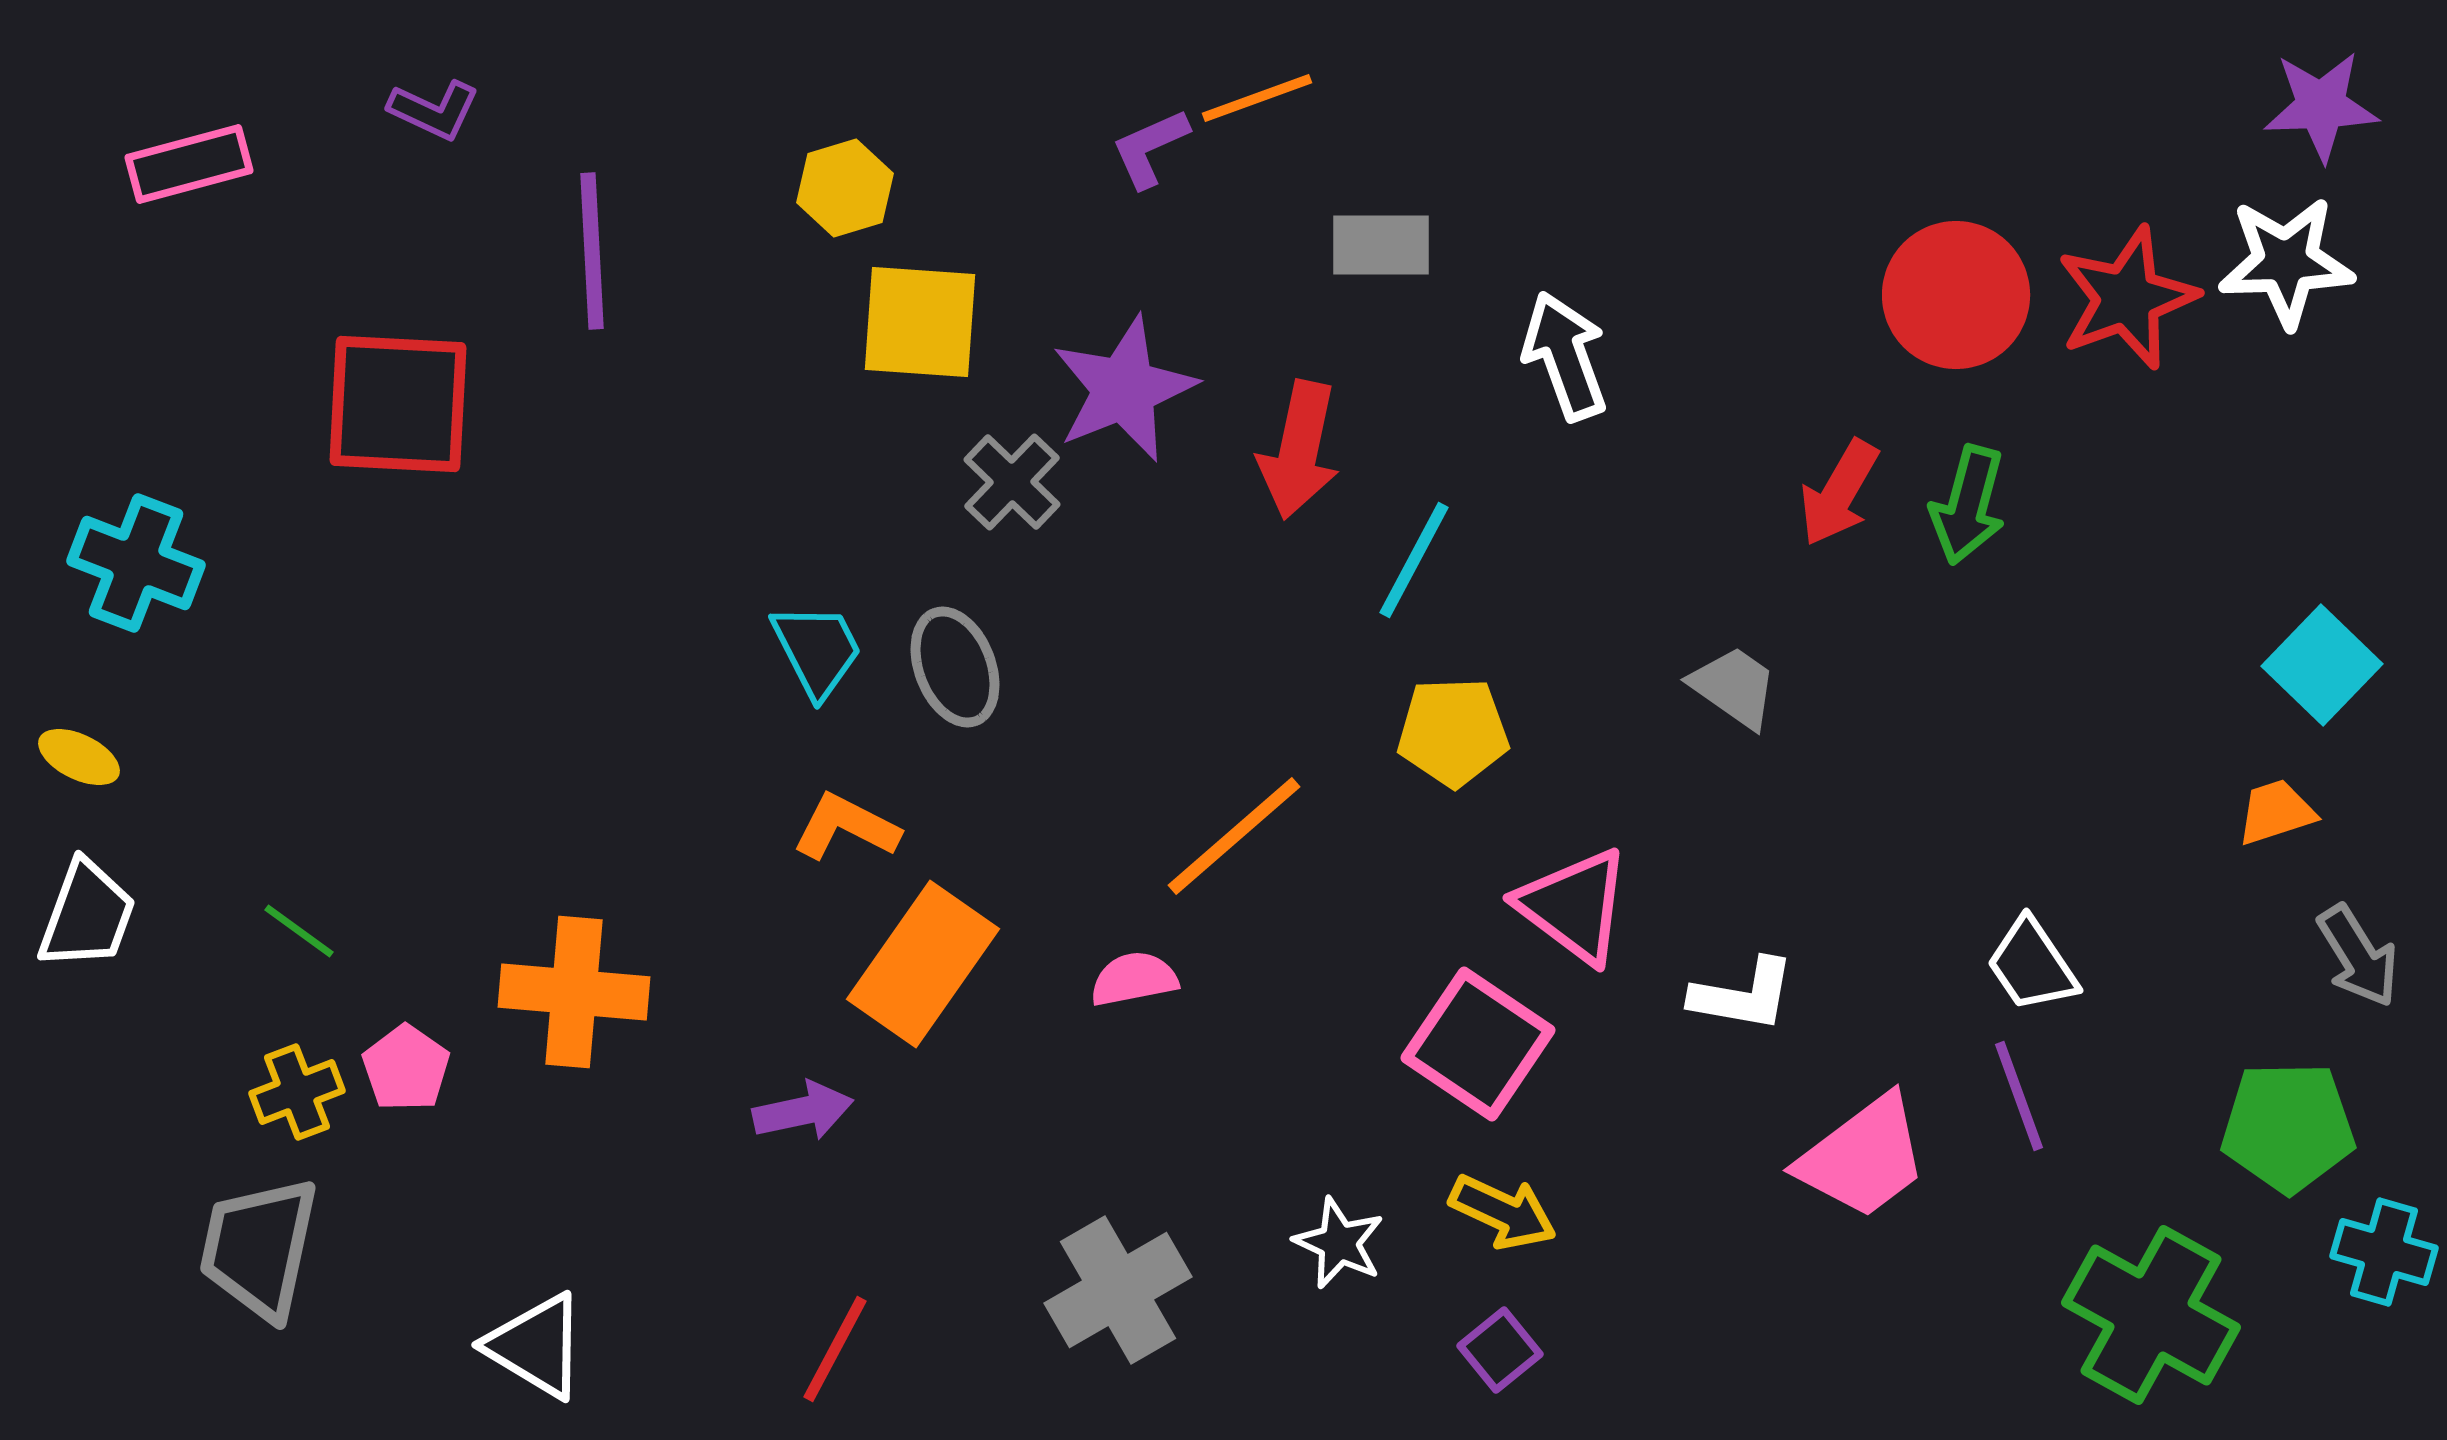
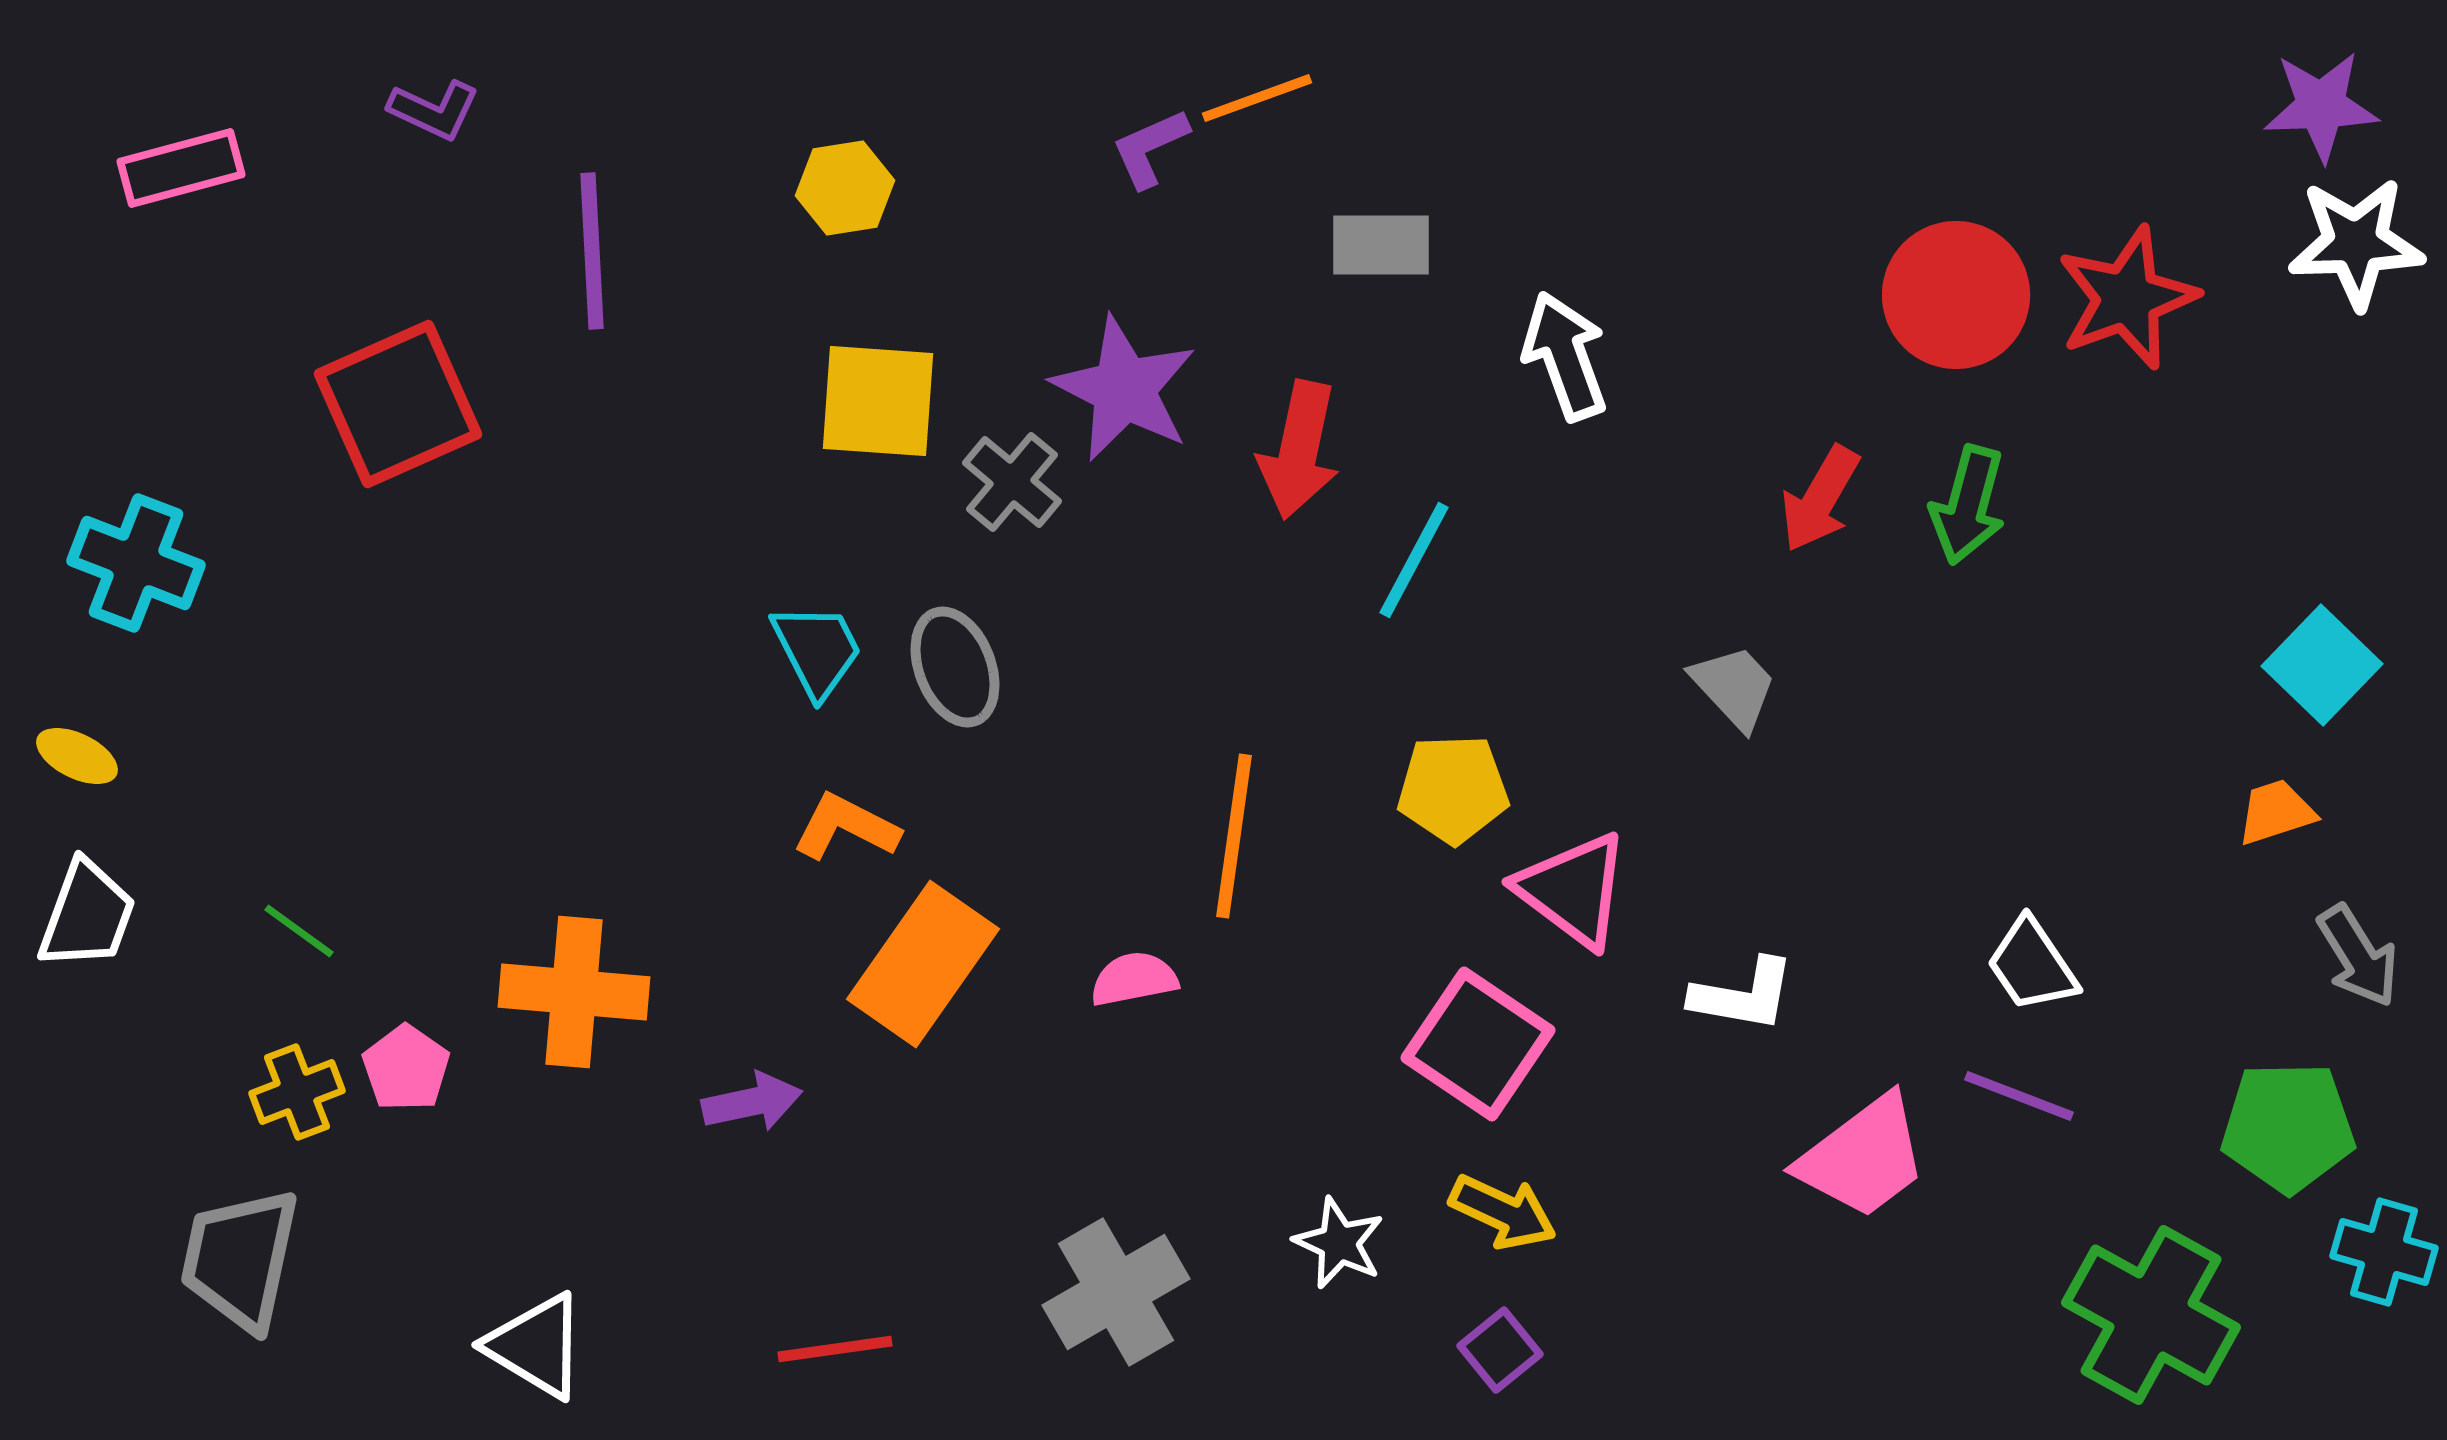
pink rectangle at (189, 164): moved 8 px left, 4 px down
yellow hexagon at (845, 188): rotated 8 degrees clockwise
white star at (2286, 262): moved 70 px right, 19 px up
yellow square at (920, 322): moved 42 px left, 79 px down
purple star at (1124, 389): rotated 23 degrees counterclockwise
red square at (398, 404): rotated 27 degrees counterclockwise
gray cross at (1012, 482): rotated 4 degrees counterclockwise
red arrow at (1839, 493): moved 19 px left, 6 px down
gray trapezoid at (1734, 687): rotated 12 degrees clockwise
yellow pentagon at (1453, 732): moved 57 px down
yellow ellipse at (79, 757): moved 2 px left, 1 px up
orange line at (1234, 836): rotated 41 degrees counterclockwise
pink triangle at (1574, 906): moved 1 px left, 16 px up
purple line at (2019, 1096): rotated 49 degrees counterclockwise
purple arrow at (803, 1111): moved 51 px left, 9 px up
gray trapezoid at (259, 1248): moved 19 px left, 11 px down
gray cross at (1118, 1290): moved 2 px left, 2 px down
red line at (835, 1349): rotated 54 degrees clockwise
